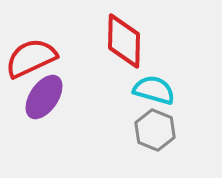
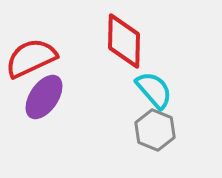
cyan semicircle: rotated 33 degrees clockwise
